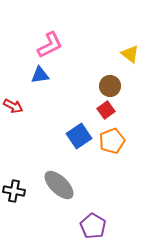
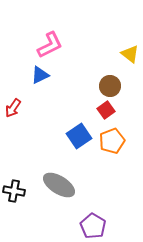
blue triangle: rotated 18 degrees counterclockwise
red arrow: moved 2 px down; rotated 96 degrees clockwise
gray ellipse: rotated 12 degrees counterclockwise
